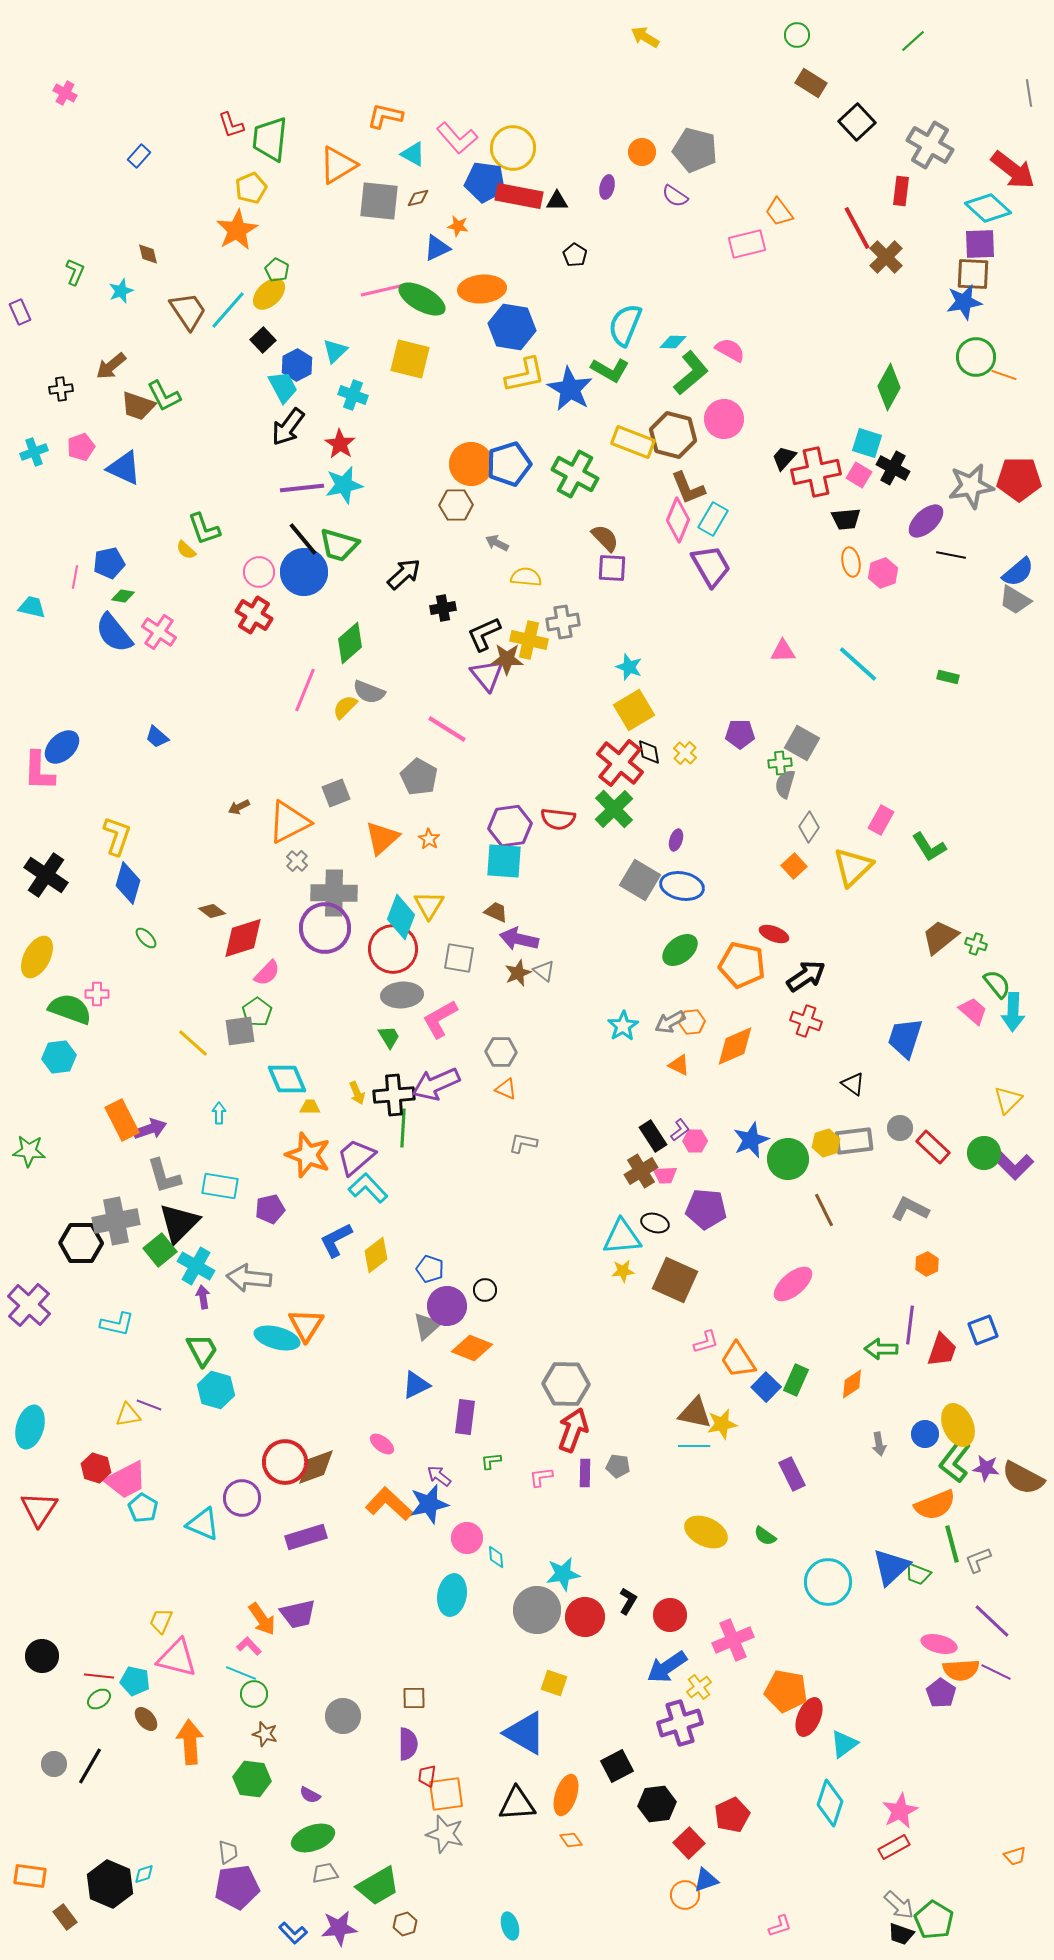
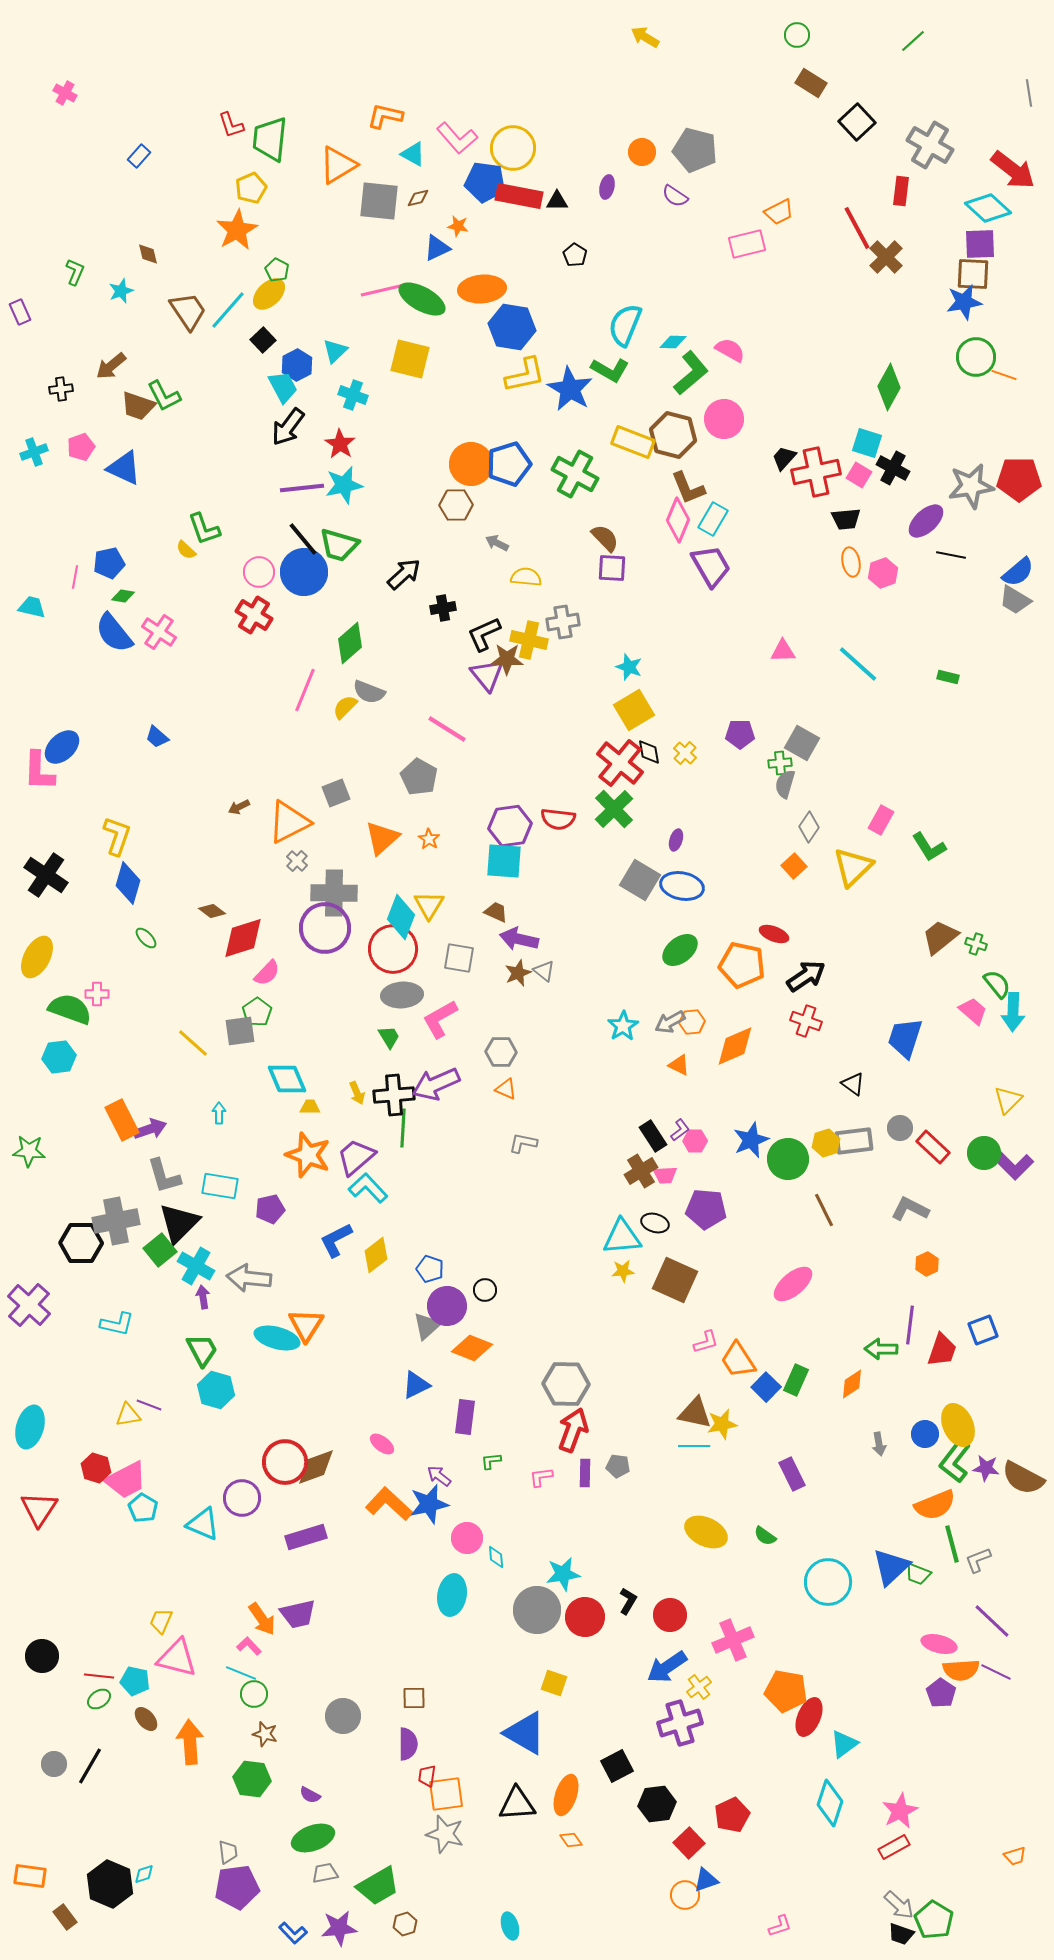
orange trapezoid at (779, 212): rotated 80 degrees counterclockwise
